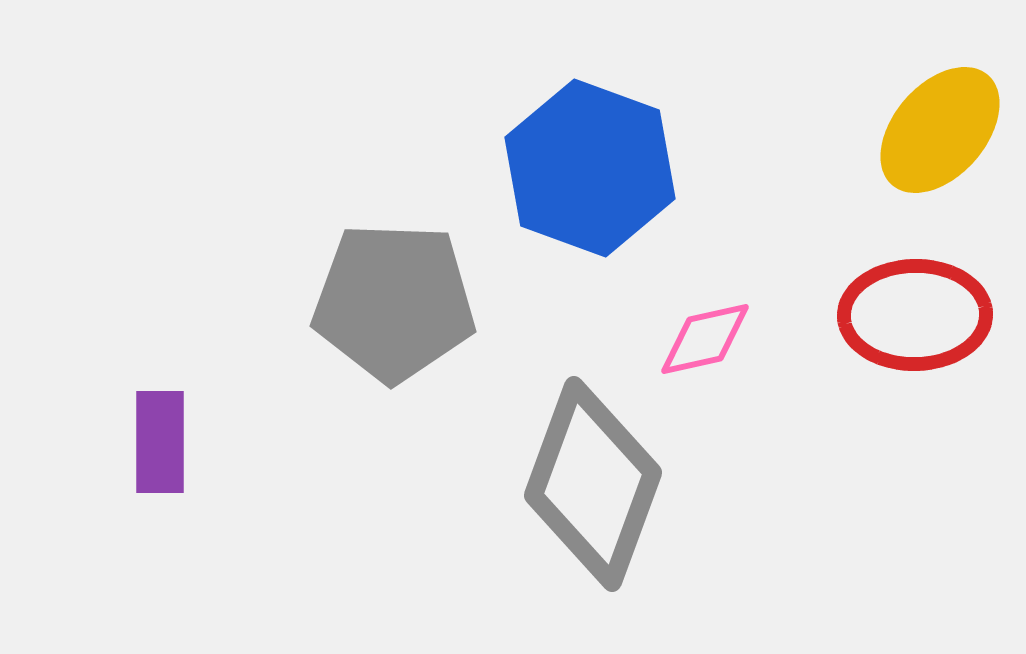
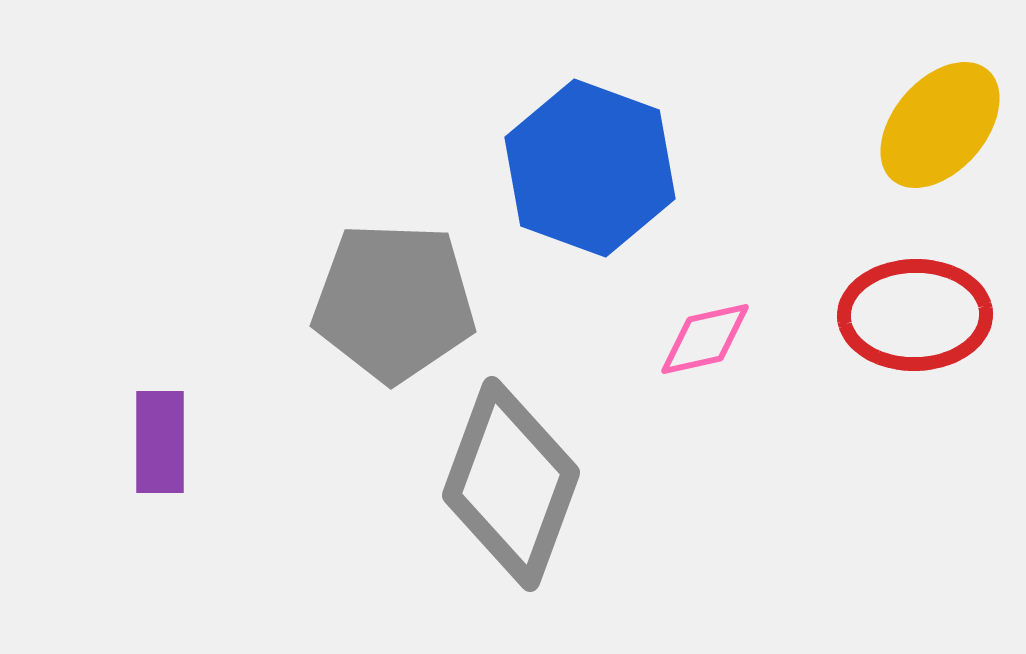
yellow ellipse: moved 5 px up
gray diamond: moved 82 px left
